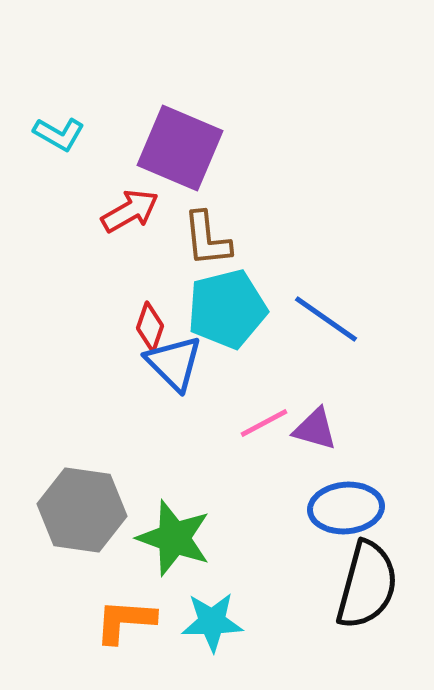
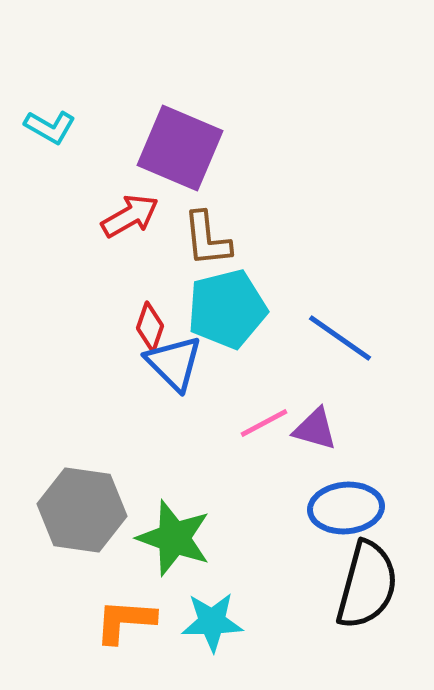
cyan L-shape: moved 9 px left, 7 px up
red arrow: moved 5 px down
blue line: moved 14 px right, 19 px down
